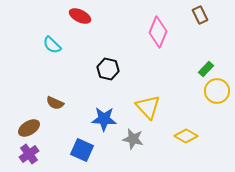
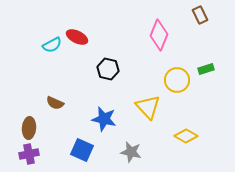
red ellipse: moved 3 px left, 21 px down
pink diamond: moved 1 px right, 3 px down
cyan semicircle: rotated 72 degrees counterclockwise
green rectangle: rotated 28 degrees clockwise
yellow circle: moved 40 px left, 11 px up
blue star: rotated 10 degrees clockwise
brown ellipse: rotated 55 degrees counterclockwise
gray star: moved 2 px left, 13 px down
purple cross: rotated 24 degrees clockwise
